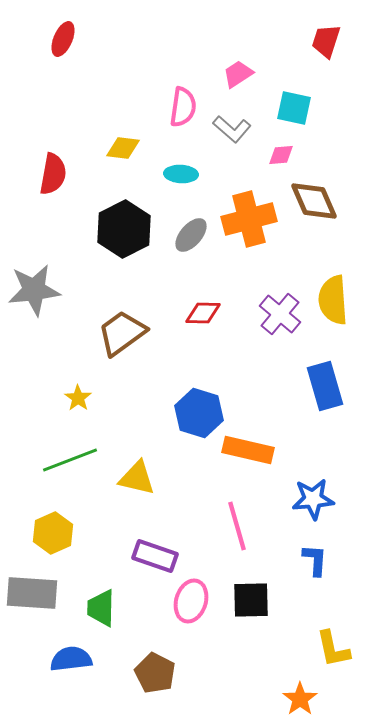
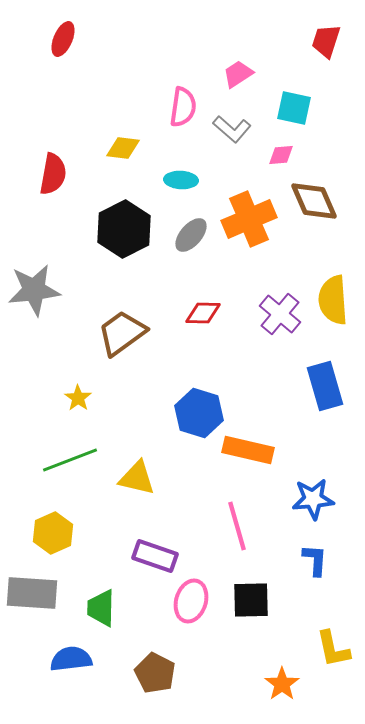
cyan ellipse: moved 6 px down
orange cross: rotated 8 degrees counterclockwise
orange star: moved 18 px left, 15 px up
